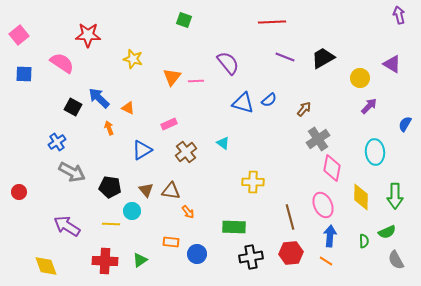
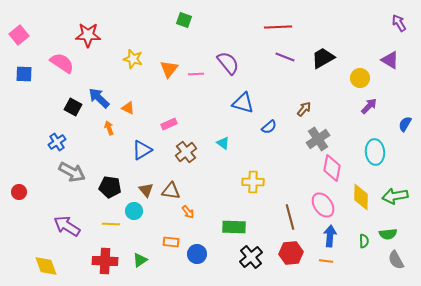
purple arrow at (399, 15): moved 8 px down; rotated 18 degrees counterclockwise
red line at (272, 22): moved 6 px right, 5 px down
purple triangle at (392, 64): moved 2 px left, 4 px up
orange triangle at (172, 77): moved 3 px left, 8 px up
pink line at (196, 81): moved 7 px up
blue semicircle at (269, 100): moved 27 px down
green arrow at (395, 196): rotated 80 degrees clockwise
pink ellipse at (323, 205): rotated 10 degrees counterclockwise
cyan circle at (132, 211): moved 2 px right
green semicircle at (387, 232): moved 1 px right, 2 px down; rotated 18 degrees clockwise
black cross at (251, 257): rotated 30 degrees counterclockwise
orange line at (326, 261): rotated 24 degrees counterclockwise
